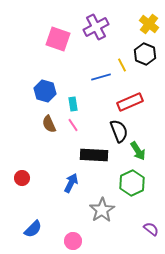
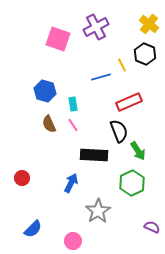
red rectangle: moved 1 px left
gray star: moved 4 px left, 1 px down
purple semicircle: moved 1 px right, 2 px up; rotated 14 degrees counterclockwise
